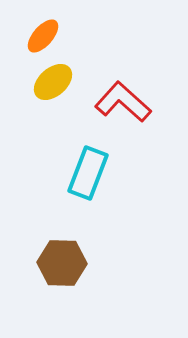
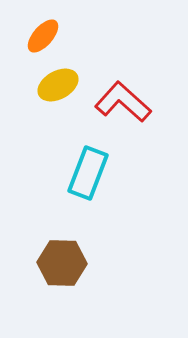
yellow ellipse: moved 5 px right, 3 px down; rotated 12 degrees clockwise
